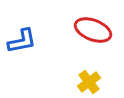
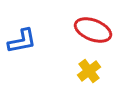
yellow cross: moved 11 px up
